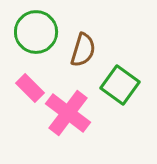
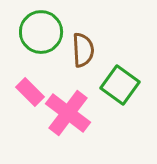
green circle: moved 5 px right
brown semicircle: rotated 20 degrees counterclockwise
pink rectangle: moved 4 px down
